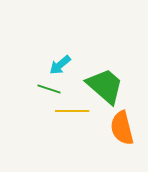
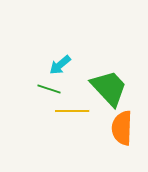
green trapezoid: moved 4 px right, 2 px down; rotated 6 degrees clockwise
orange semicircle: rotated 16 degrees clockwise
